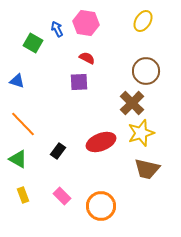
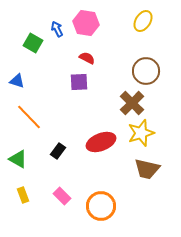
orange line: moved 6 px right, 7 px up
